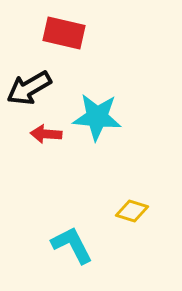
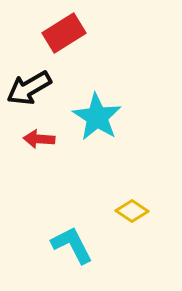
red rectangle: rotated 45 degrees counterclockwise
cyan star: rotated 27 degrees clockwise
red arrow: moved 7 px left, 5 px down
yellow diamond: rotated 16 degrees clockwise
